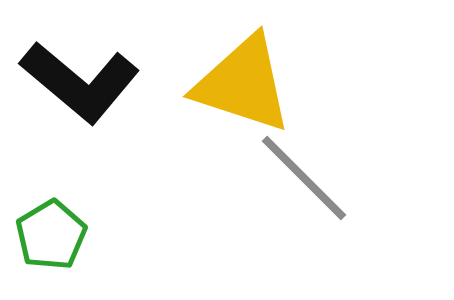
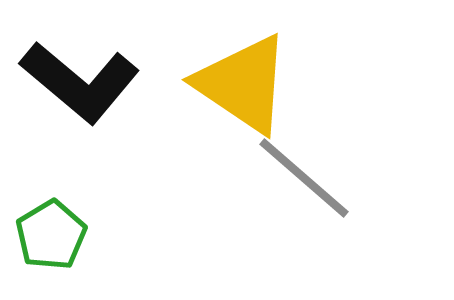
yellow triangle: rotated 16 degrees clockwise
gray line: rotated 4 degrees counterclockwise
